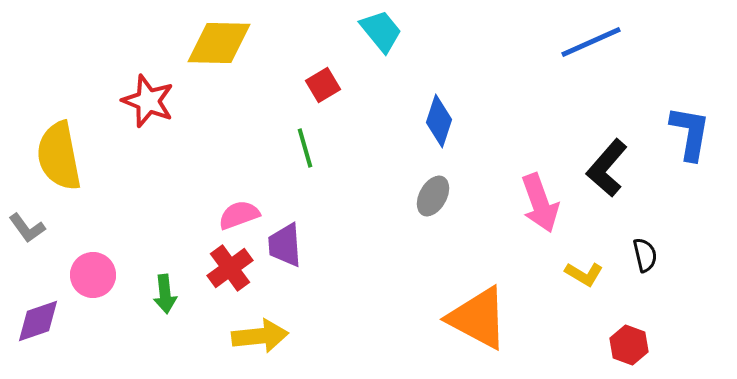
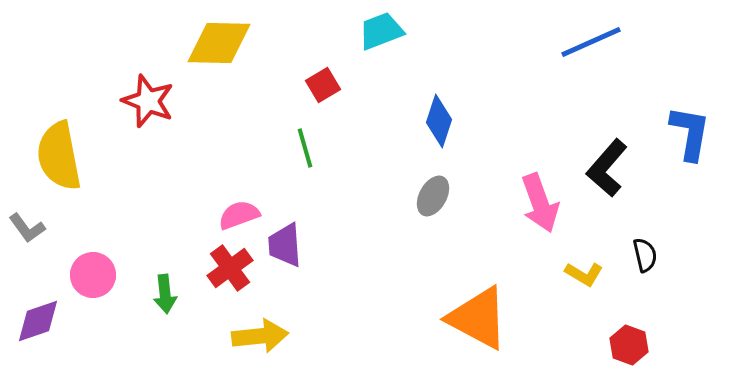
cyan trapezoid: rotated 72 degrees counterclockwise
